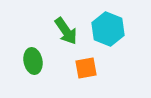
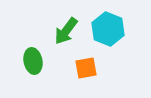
green arrow: rotated 72 degrees clockwise
